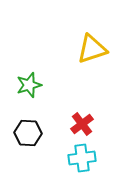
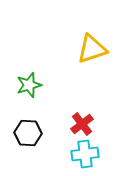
cyan cross: moved 3 px right, 4 px up
